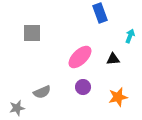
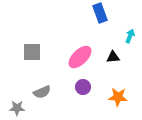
gray square: moved 19 px down
black triangle: moved 2 px up
orange star: rotated 18 degrees clockwise
gray star: rotated 14 degrees clockwise
